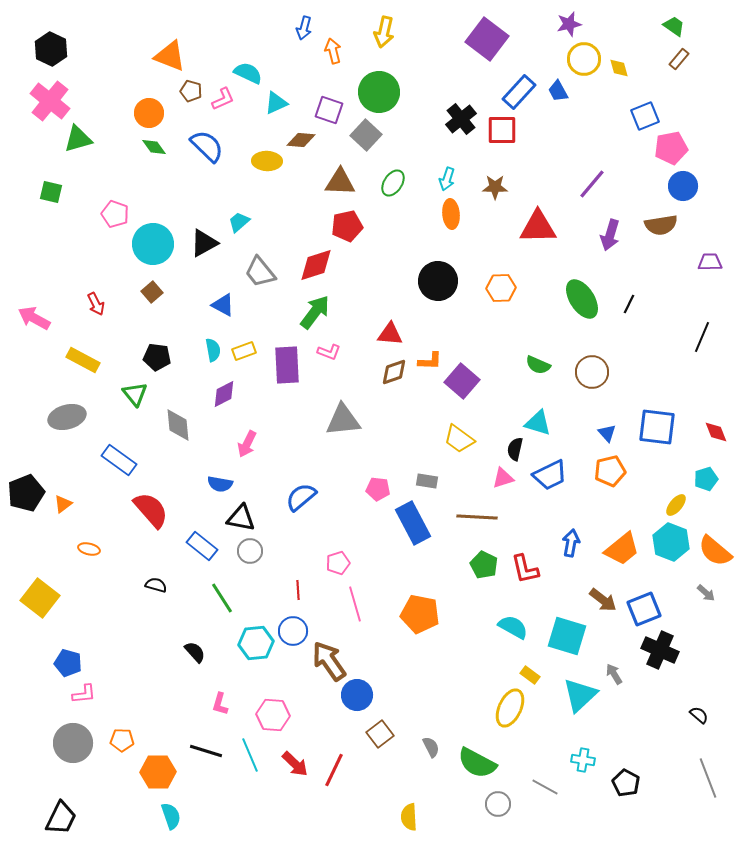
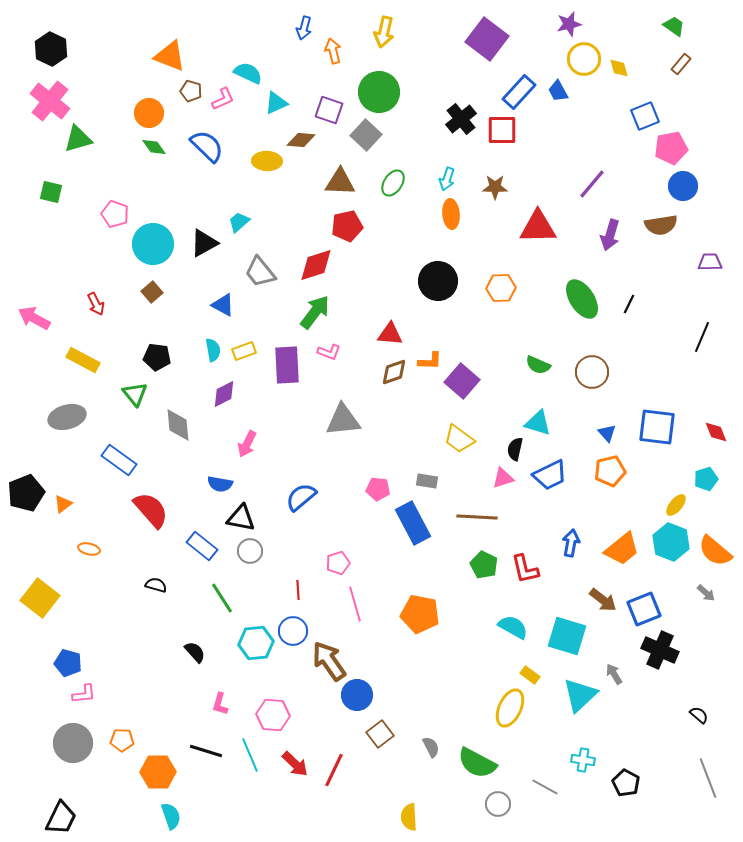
brown rectangle at (679, 59): moved 2 px right, 5 px down
